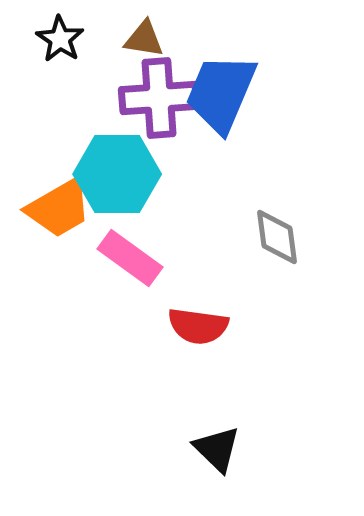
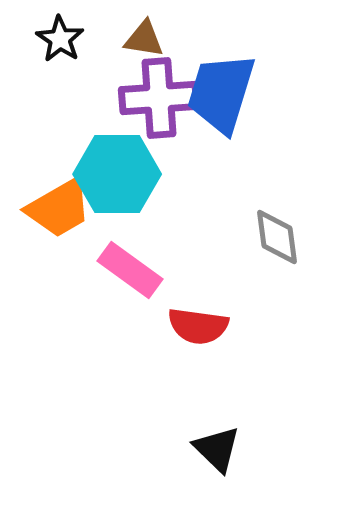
blue trapezoid: rotated 6 degrees counterclockwise
pink rectangle: moved 12 px down
